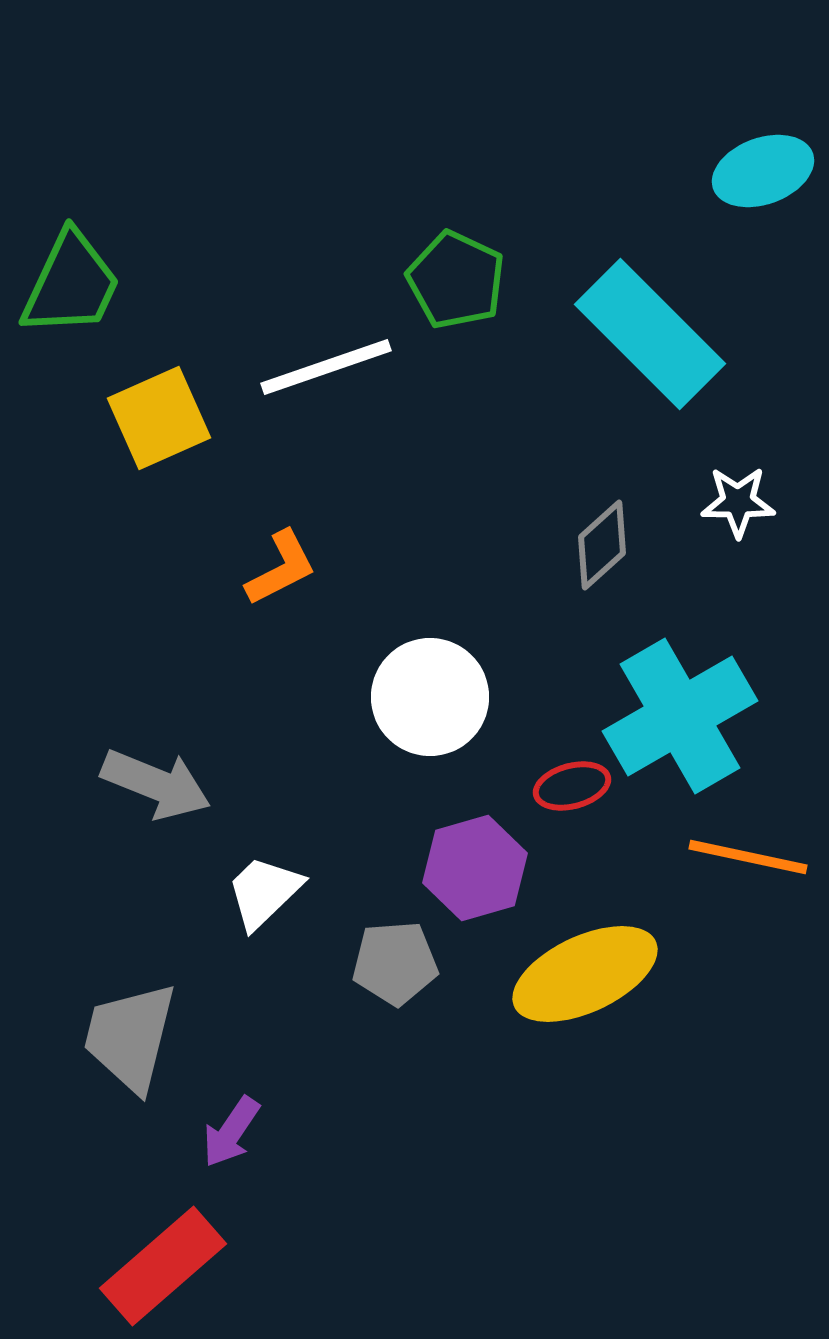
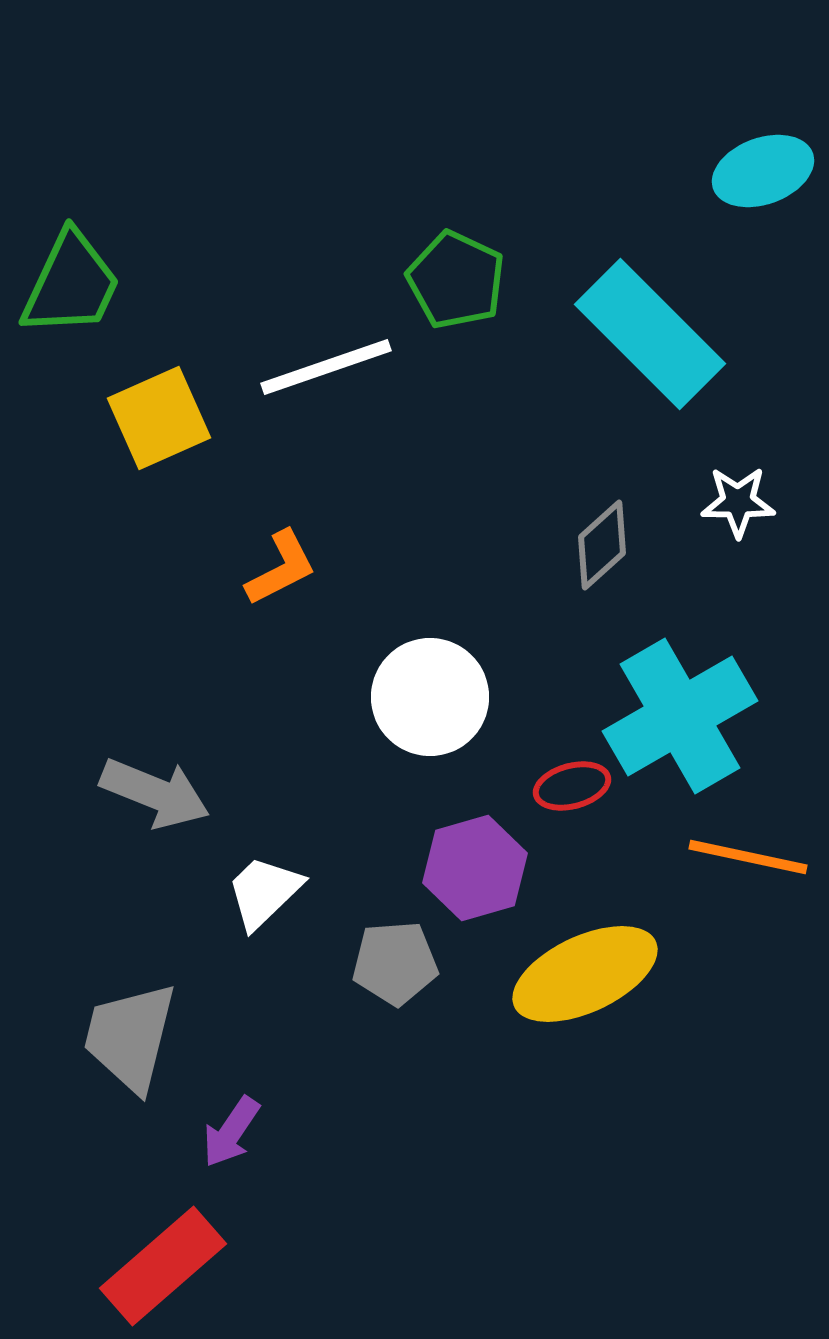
gray arrow: moved 1 px left, 9 px down
